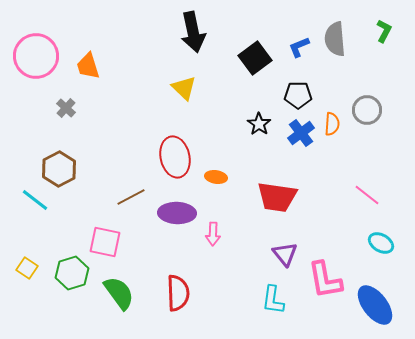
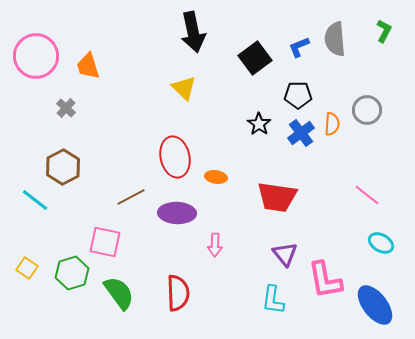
brown hexagon: moved 4 px right, 2 px up
pink arrow: moved 2 px right, 11 px down
